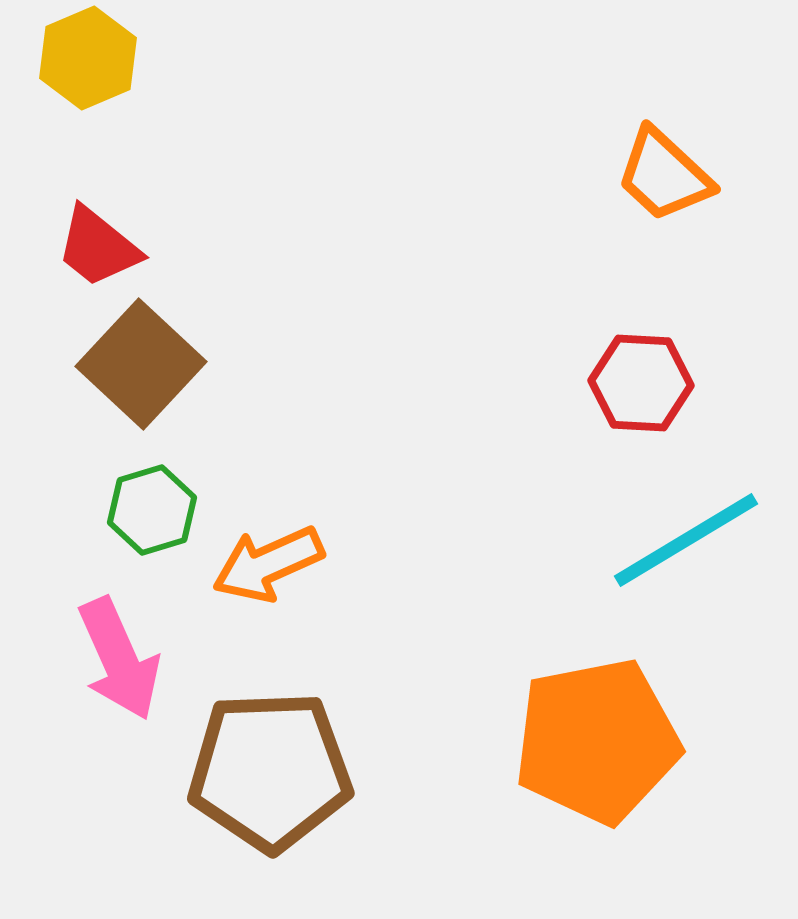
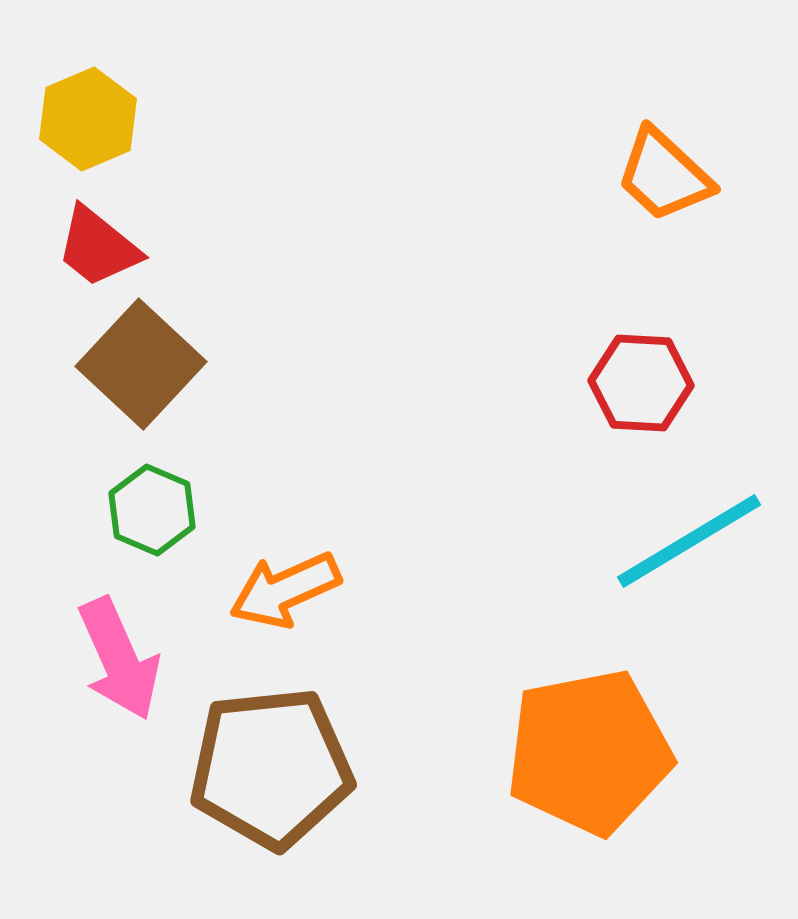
yellow hexagon: moved 61 px down
green hexagon: rotated 20 degrees counterclockwise
cyan line: moved 3 px right, 1 px down
orange arrow: moved 17 px right, 26 px down
orange pentagon: moved 8 px left, 11 px down
brown pentagon: moved 1 px right, 3 px up; rotated 4 degrees counterclockwise
